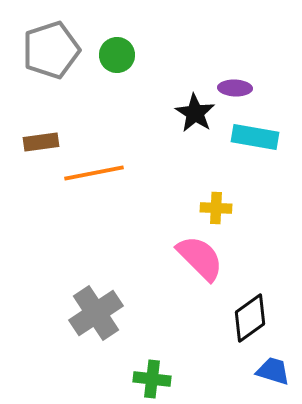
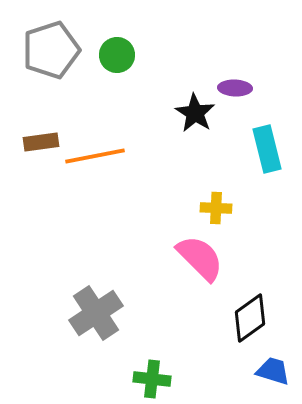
cyan rectangle: moved 12 px right, 12 px down; rotated 66 degrees clockwise
orange line: moved 1 px right, 17 px up
